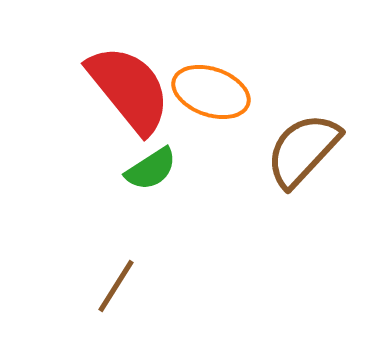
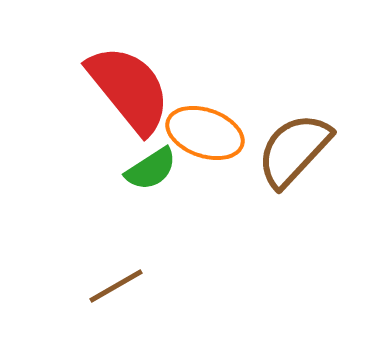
orange ellipse: moved 6 px left, 41 px down
brown semicircle: moved 9 px left
brown line: rotated 28 degrees clockwise
